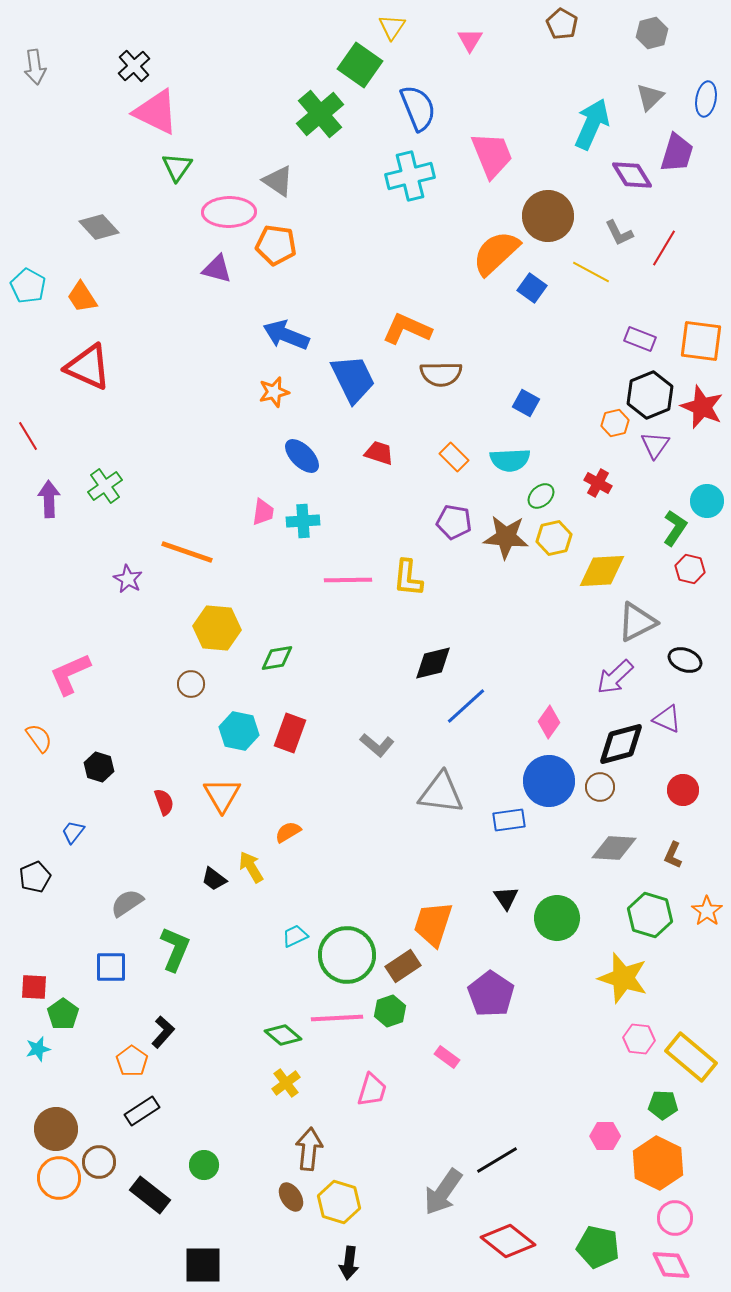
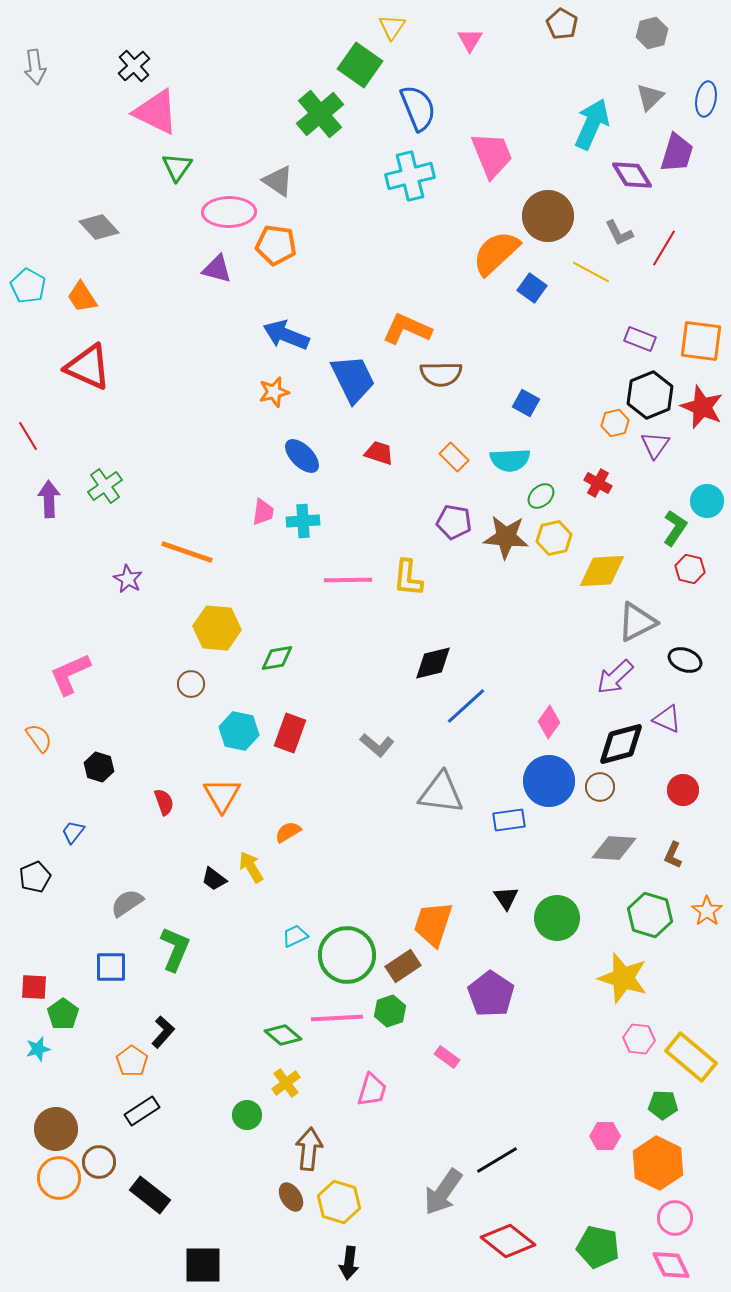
green circle at (204, 1165): moved 43 px right, 50 px up
